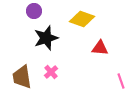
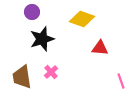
purple circle: moved 2 px left, 1 px down
black star: moved 4 px left, 1 px down
